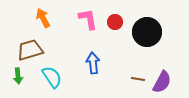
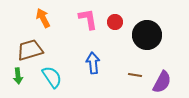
black circle: moved 3 px down
brown line: moved 3 px left, 4 px up
